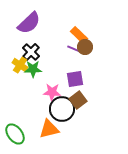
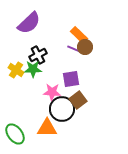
black cross: moved 7 px right, 3 px down; rotated 18 degrees clockwise
yellow cross: moved 4 px left, 5 px down
purple square: moved 4 px left
orange triangle: moved 2 px left, 1 px up; rotated 15 degrees clockwise
